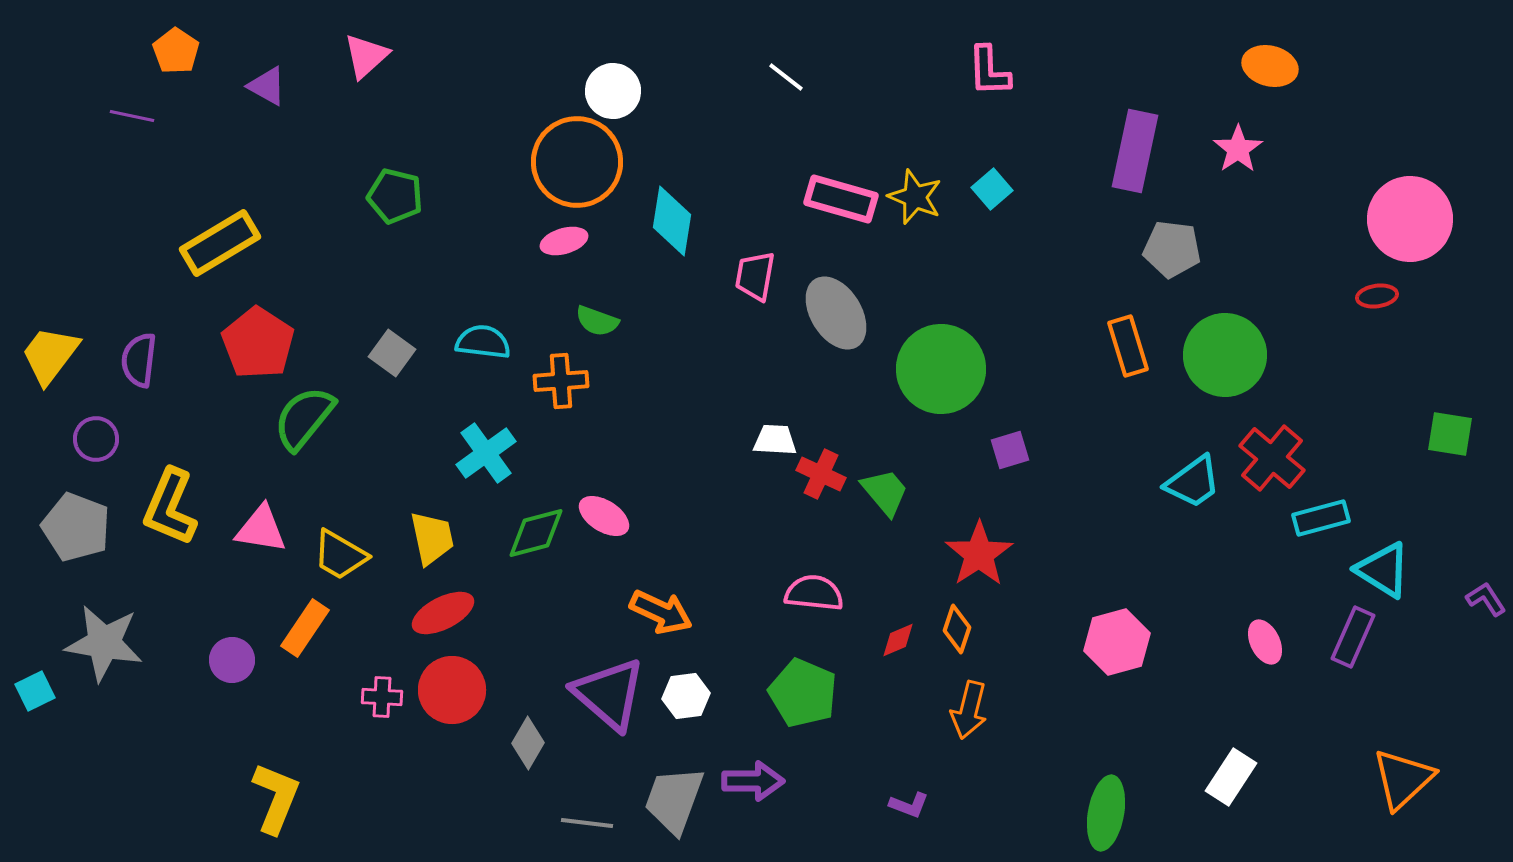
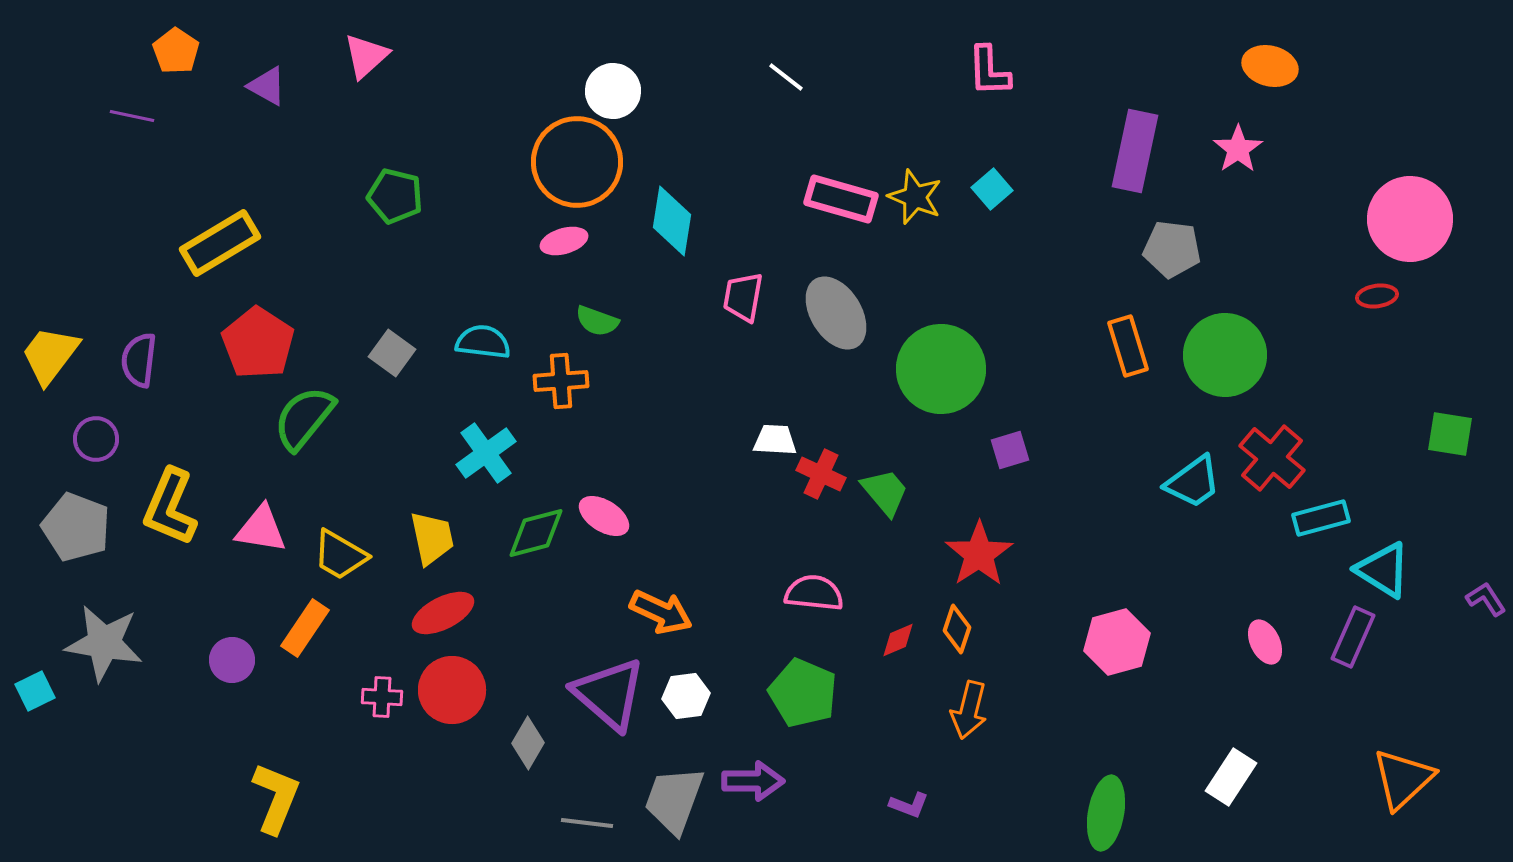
pink trapezoid at (755, 276): moved 12 px left, 21 px down
